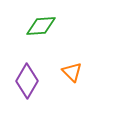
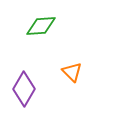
purple diamond: moved 3 px left, 8 px down
